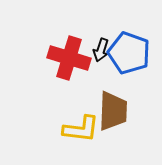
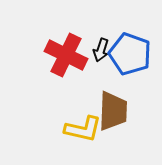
blue pentagon: moved 1 px right, 1 px down
red cross: moved 3 px left, 3 px up; rotated 9 degrees clockwise
yellow L-shape: moved 2 px right; rotated 6 degrees clockwise
